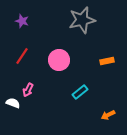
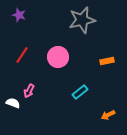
purple star: moved 3 px left, 6 px up
red line: moved 1 px up
pink circle: moved 1 px left, 3 px up
pink arrow: moved 1 px right, 1 px down
